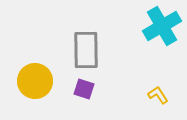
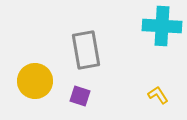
cyan cross: rotated 33 degrees clockwise
gray rectangle: rotated 9 degrees counterclockwise
purple square: moved 4 px left, 7 px down
